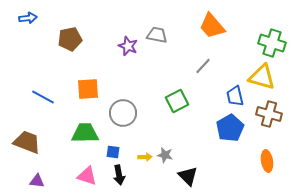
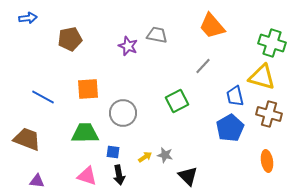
brown trapezoid: moved 3 px up
yellow arrow: rotated 32 degrees counterclockwise
